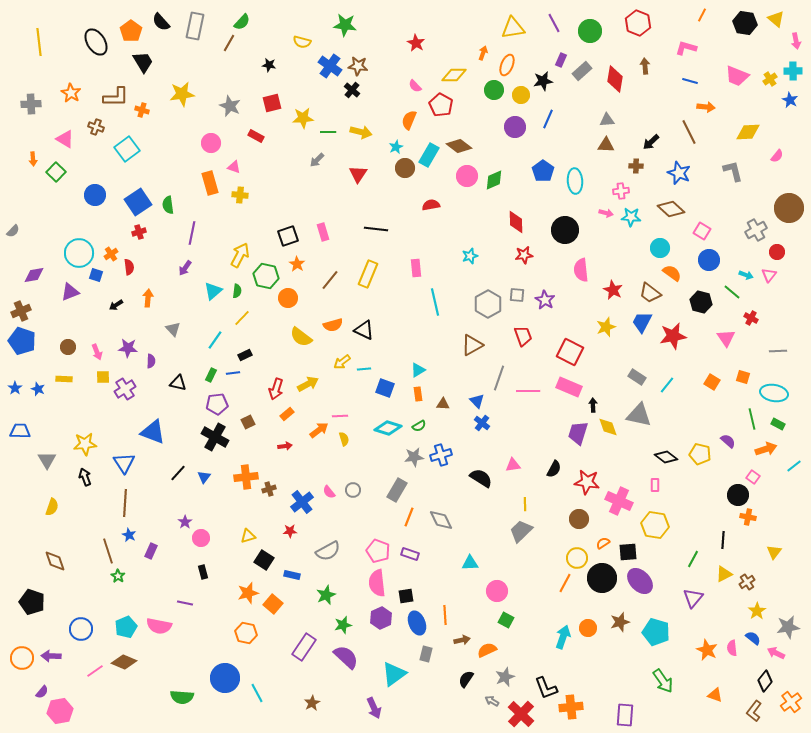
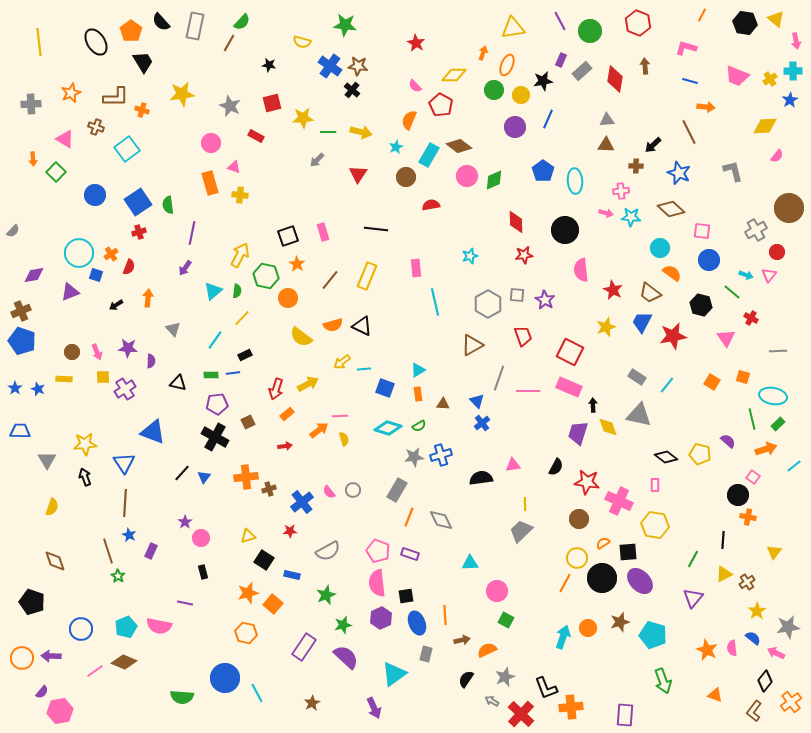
purple line at (554, 23): moved 6 px right, 2 px up
orange star at (71, 93): rotated 18 degrees clockwise
blue star at (790, 100): rotated 14 degrees clockwise
yellow diamond at (748, 132): moved 17 px right, 6 px up
black arrow at (651, 142): moved 2 px right, 3 px down
brown circle at (405, 168): moved 1 px right, 9 px down
pink square at (702, 231): rotated 24 degrees counterclockwise
red semicircle at (129, 267): rotated 28 degrees clockwise
yellow rectangle at (368, 274): moved 1 px left, 2 px down
black hexagon at (701, 302): moved 3 px down
black triangle at (364, 330): moved 2 px left, 4 px up
brown circle at (68, 347): moved 4 px right, 5 px down
green rectangle at (211, 375): rotated 64 degrees clockwise
cyan ellipse at (774, 393): moved 1 px left, 3 px down
blue cross at (482, 423): rotated 14 degrees clockwise
green rectangle at (778, 424): rotated 72 degrees counterclockwise
black semicircle at (554, 469): moved 2 px right, 2 px up
black line at (178, 473): moved 4 px right
black semicircle at (481, 478): rotated 40 degrees counterclockwise
cyan pentagon at (656, 632): moved 3 px left, 3 px down
green arrow at (663, 681): rotated 15 degrees clockwise
